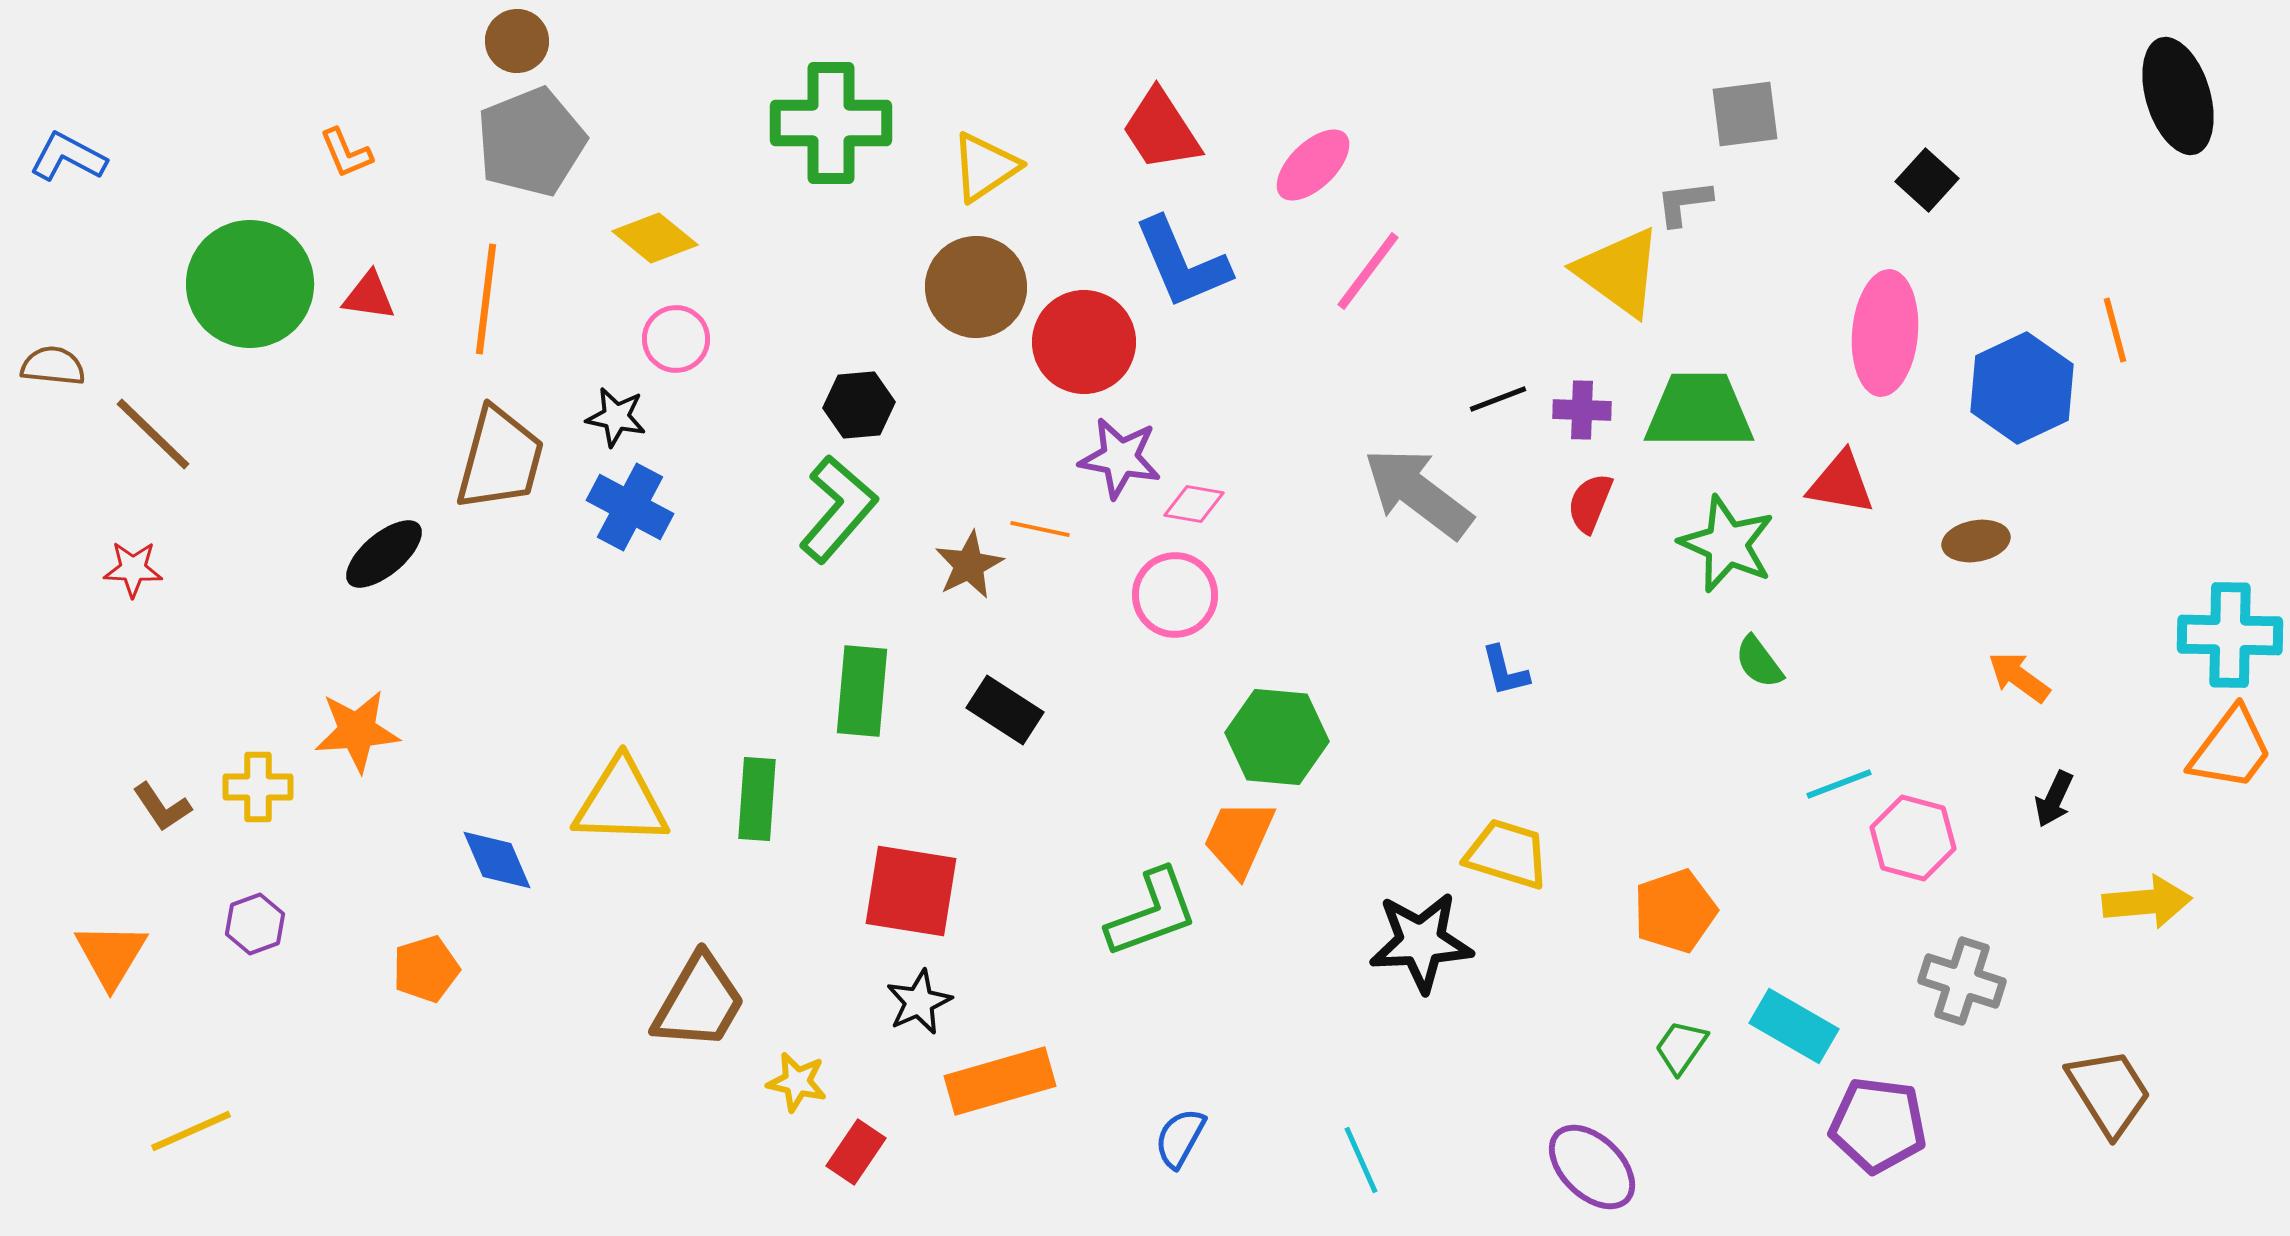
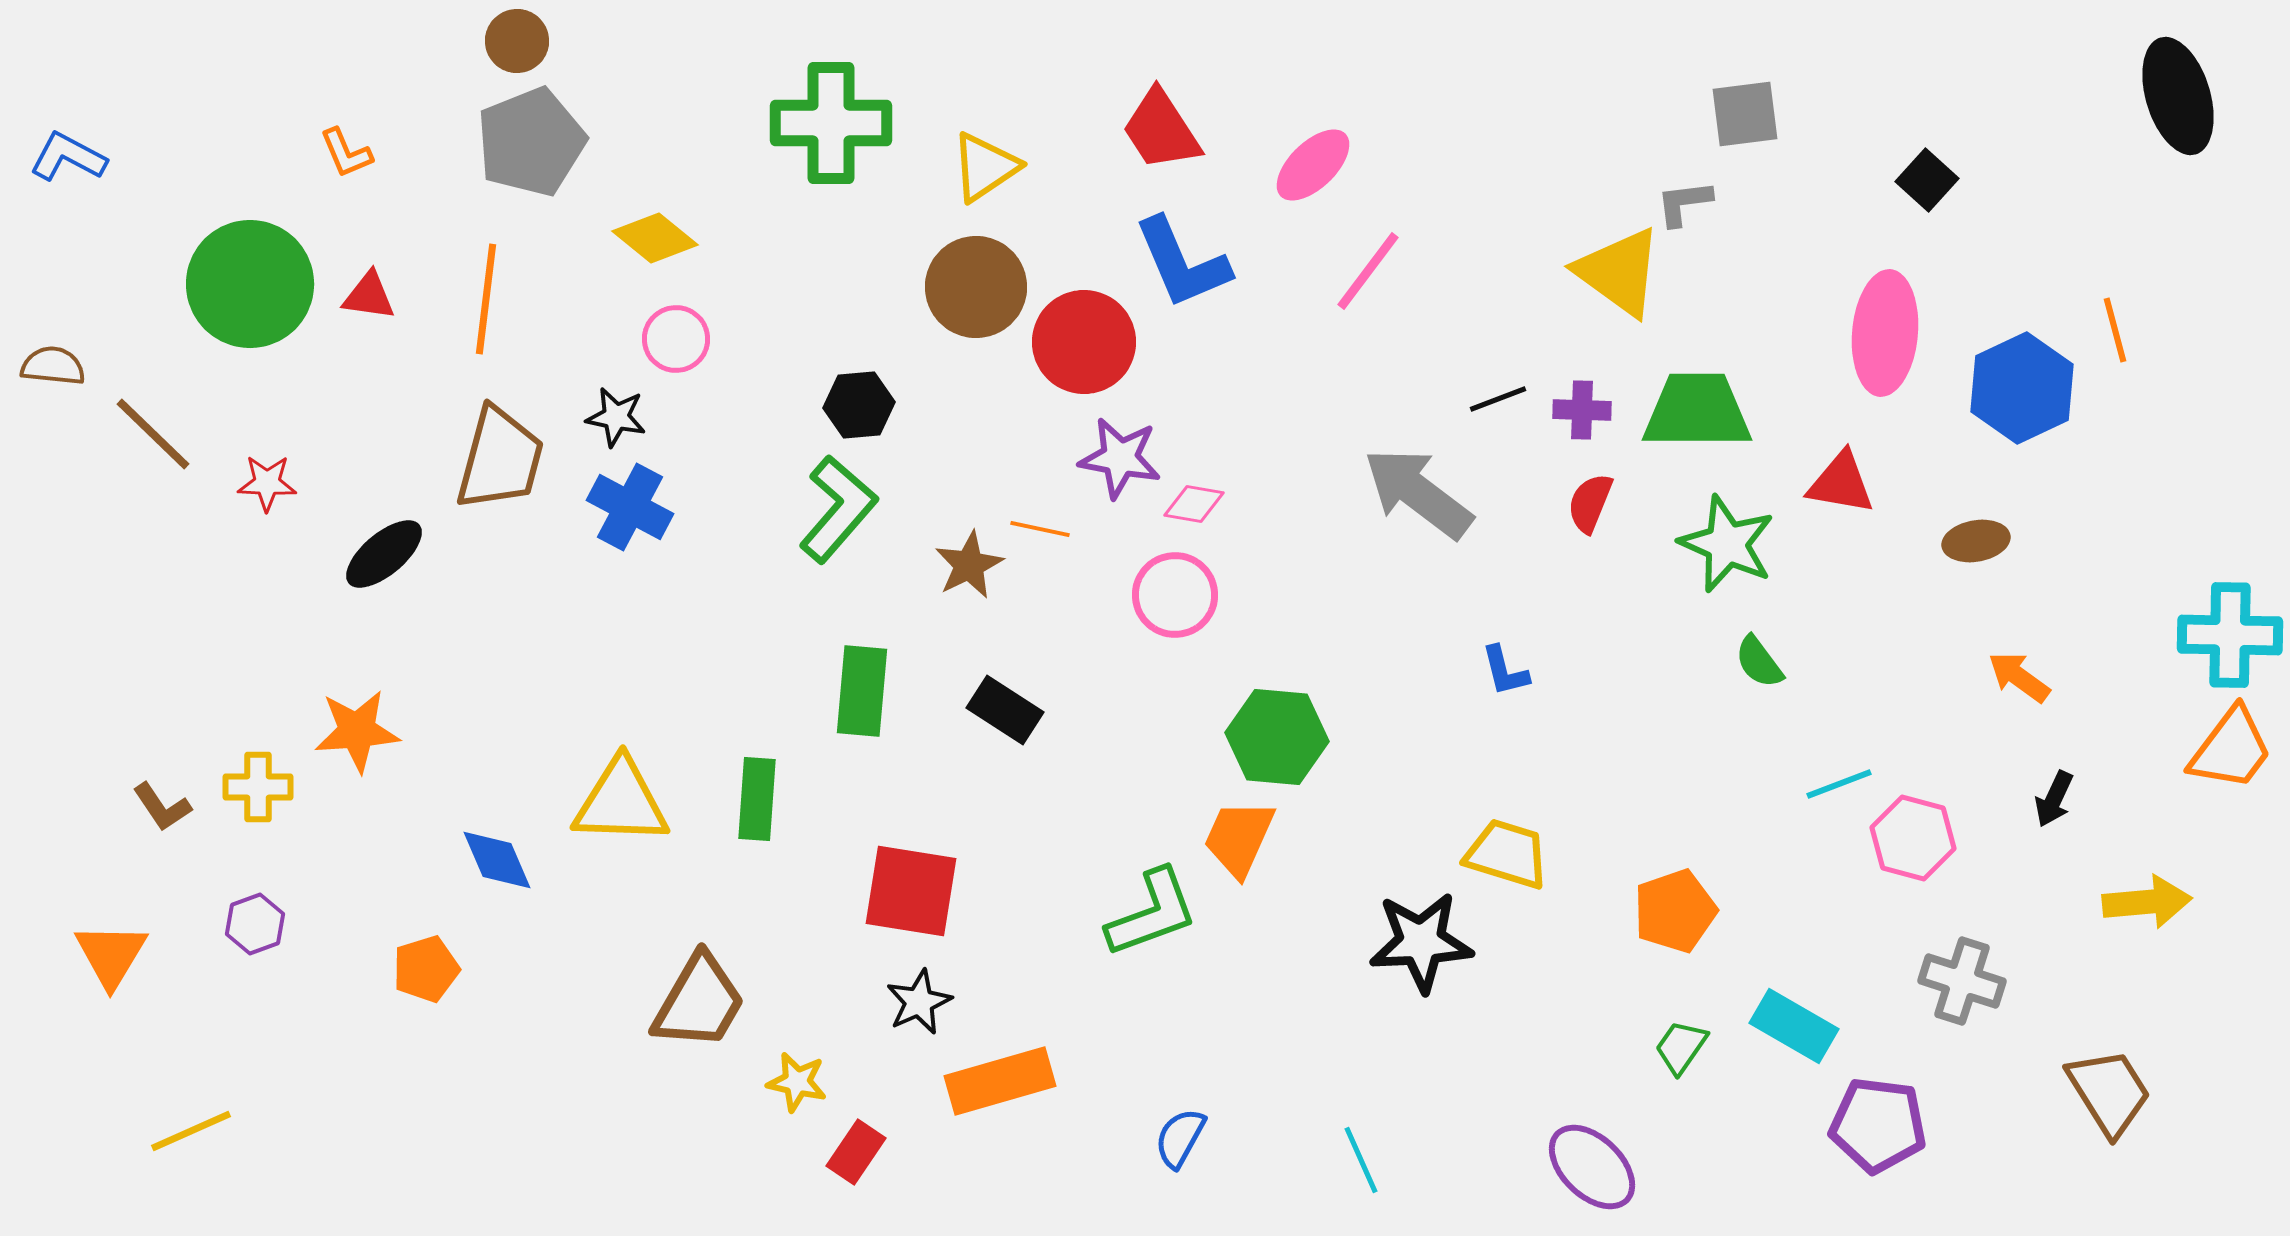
green trapezoid at (1699, 411): moved 2 px left
red star at (133, 569): moved 134 px right, 86 px up
